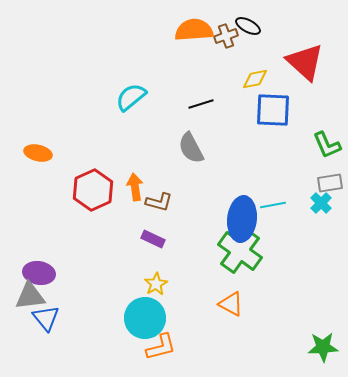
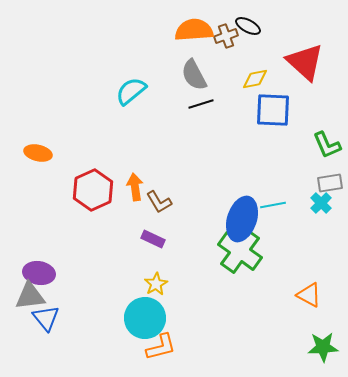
cyan semicircle: moved 6 px up
gray semicircle: moved 3 px right, 73 px up
brown L-shape: rotated 44 degrees clockwise
blue ellipse: rotated 12 degrees clockwise
orange triangle: moved 78 px right, 9 px up
